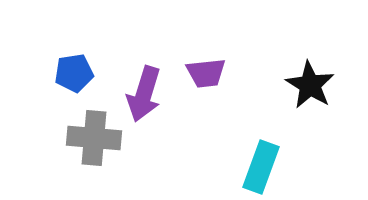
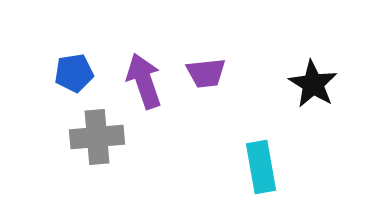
black star: moved 3 px right, 1 px up
purple arrow: moved 13 px up; rotated 144 degrees clockwise
gray cross: moved 3 px right, 1 px up; rotated 10 degrees counterclockwise
cyan rectangle: rotated 30 degrees counterclockwise
